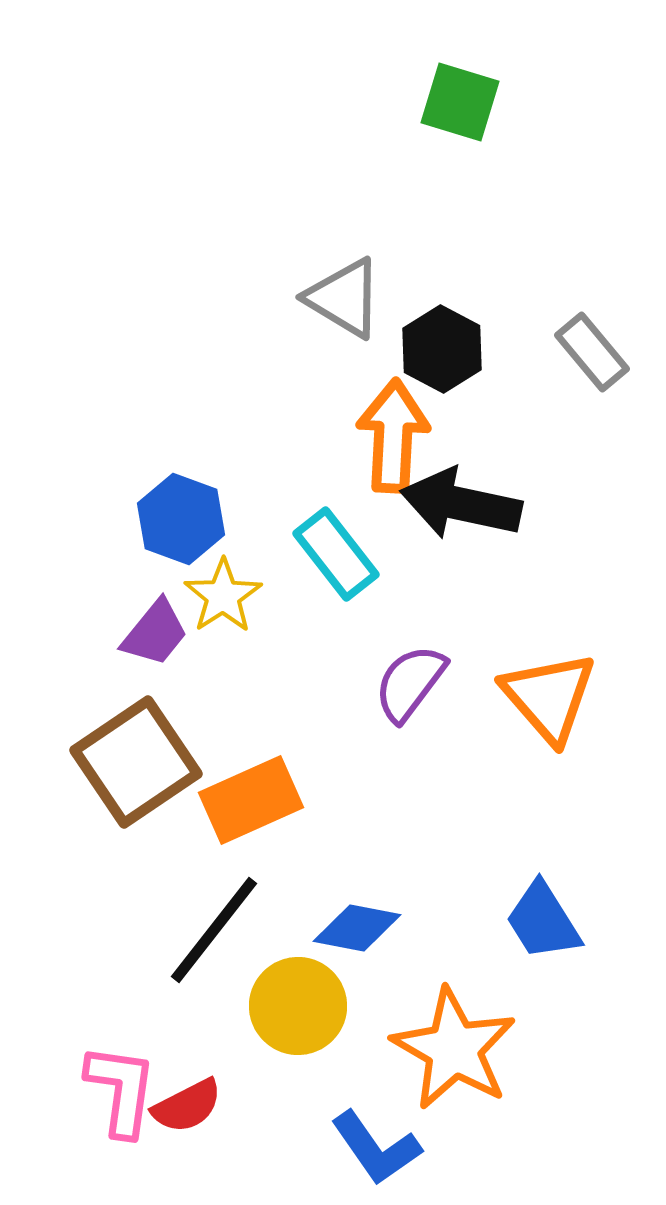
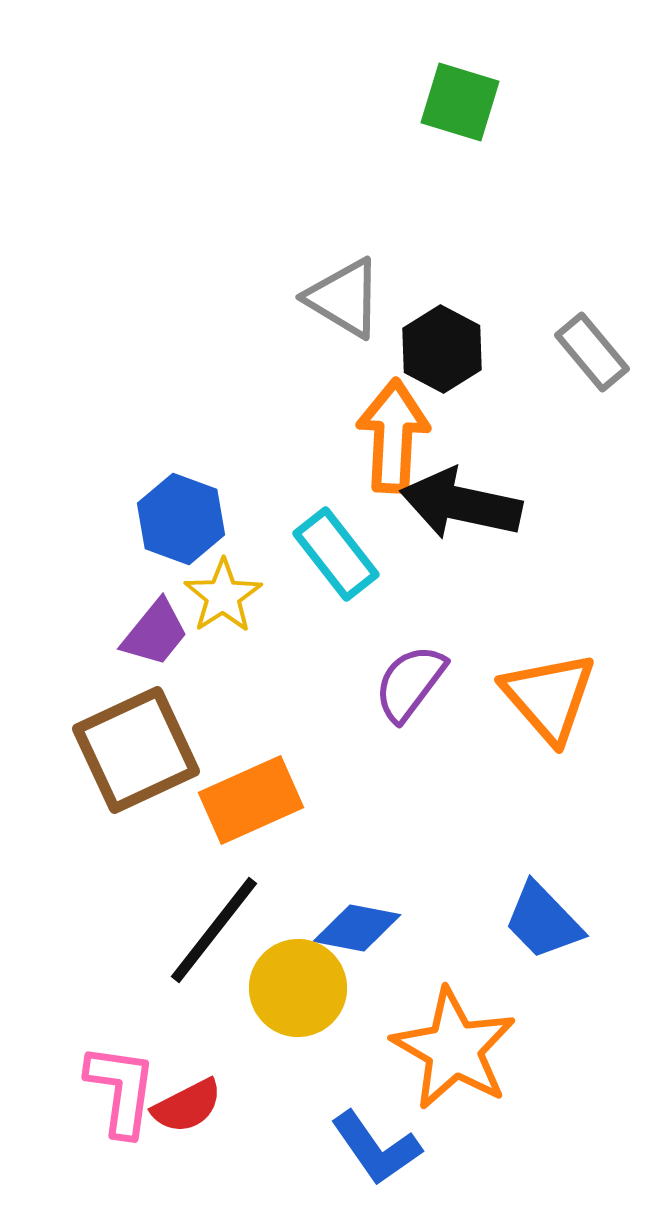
brown square: moved 12 px up; rotated 9 degrees clockwise
blue trapezoid: rotated 12 degrees counterclockwise
yellow circle: moved 18 px up
